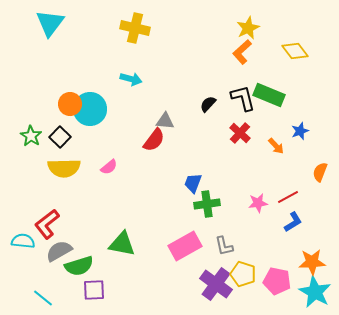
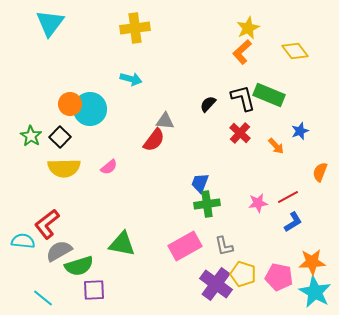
yellow cross: rotated 20 degrees counterclockwise
blue trapezoid: moved 7 px right
pink pentagon: moved 2 px right, 4 px up
